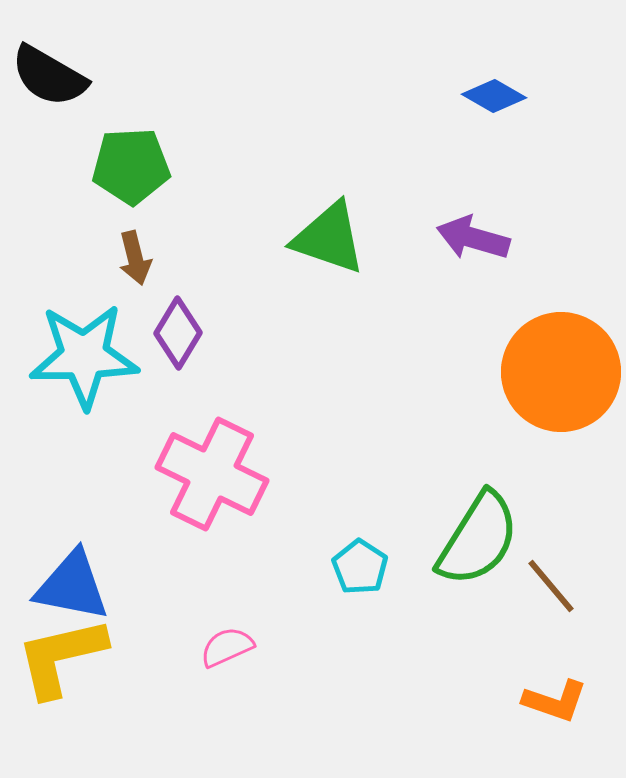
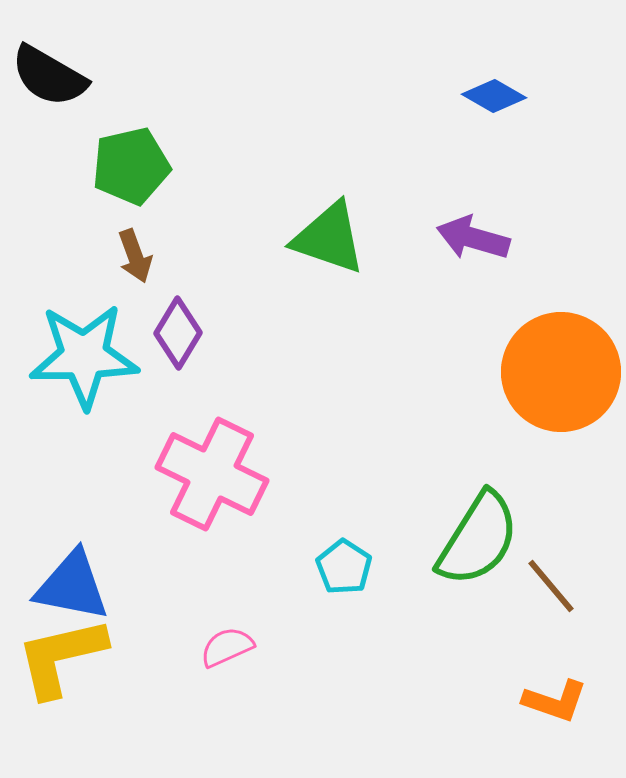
green pentagon: rotated 10 degrees counterclockwise
brown arrow: moved 2 px up; rotated 6 degrees counterclockwise
cyan pentagon: moved 16 px left
